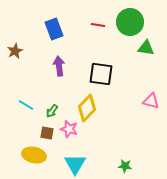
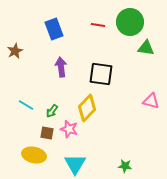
purple arrow: moved 2 px right, 1 px down
